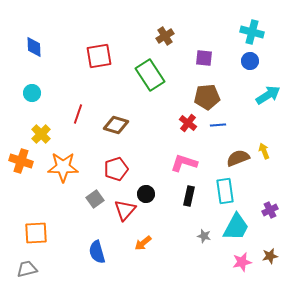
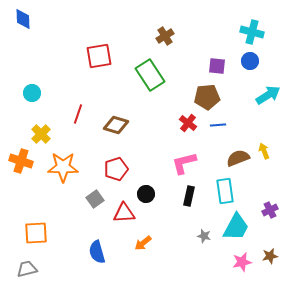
blue diamond: moved 11 px left, 28 px up
purple square: moved 13 px right, 8 px down
pink L-shape: rotated 32 degrees counterclockwise
red triangle: moved 1 px left, 3 px down; rotated 45 degrees clockwise
